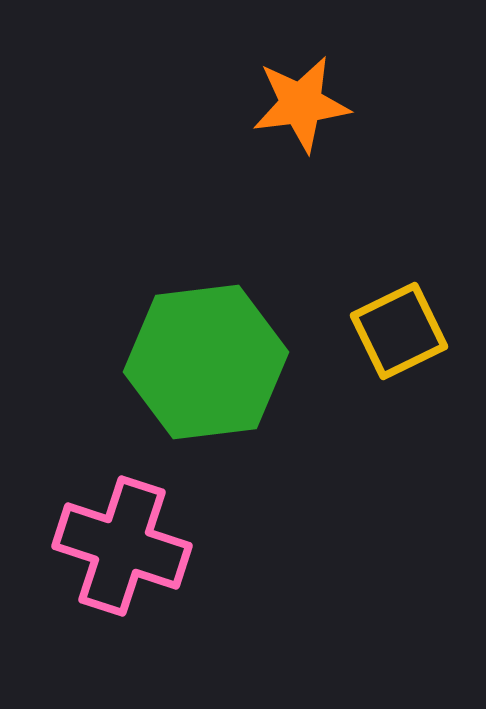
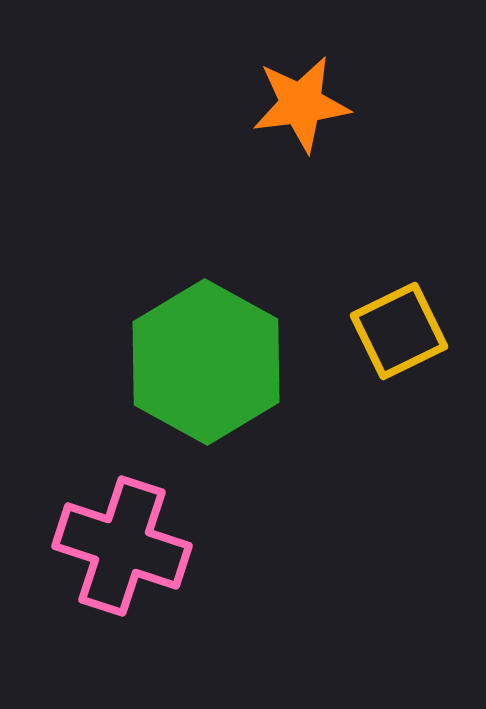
green hexagon: rotated 24 degrees counterclockwise
